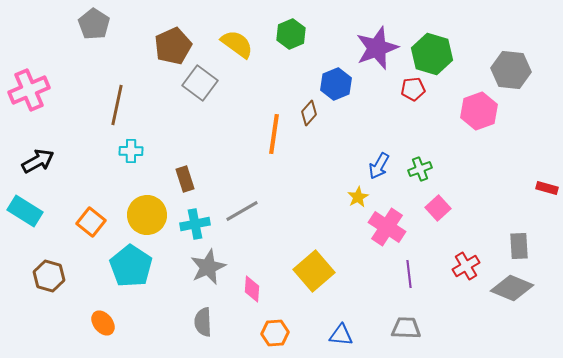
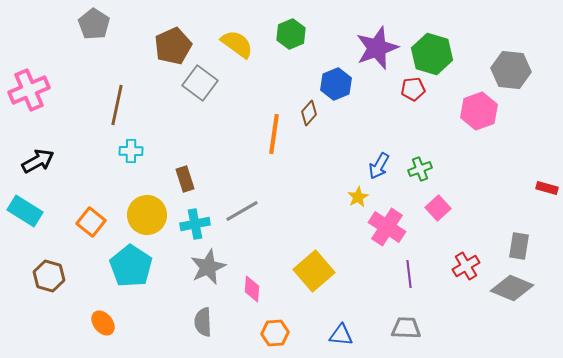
gray rectangle at (519, 246): rotated 12 degrees clockwise
